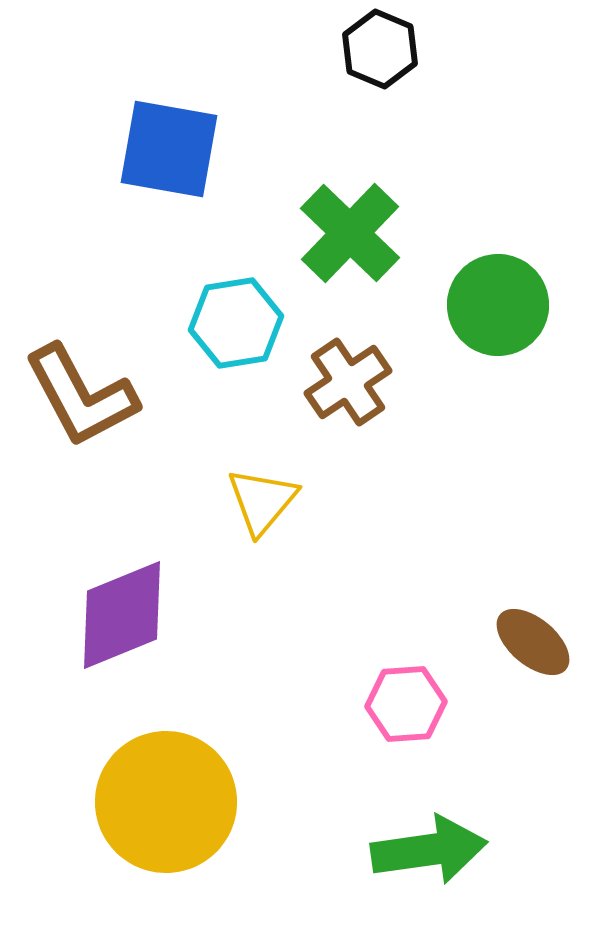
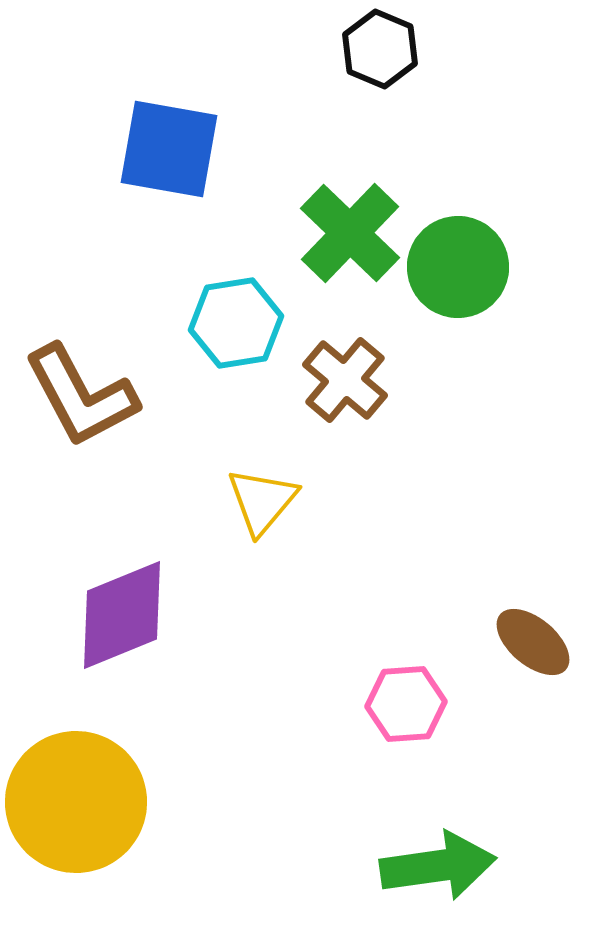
green circle: moved 40 px left, 38 px up
brown cross: moved 3 px left, 2 px up; rotated 16 degrees counterclockwise
yellow circle: moved 90 px left
green arrow: moved 9 px right, 16 px down
